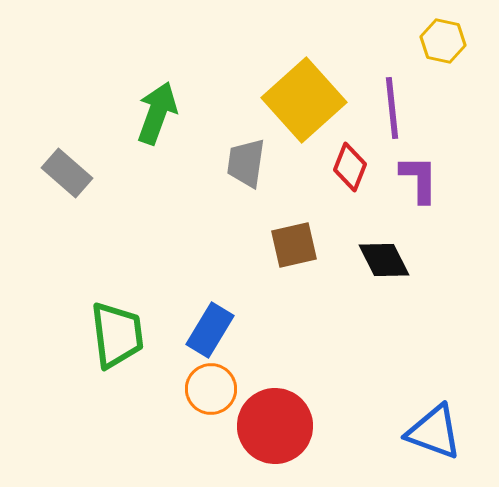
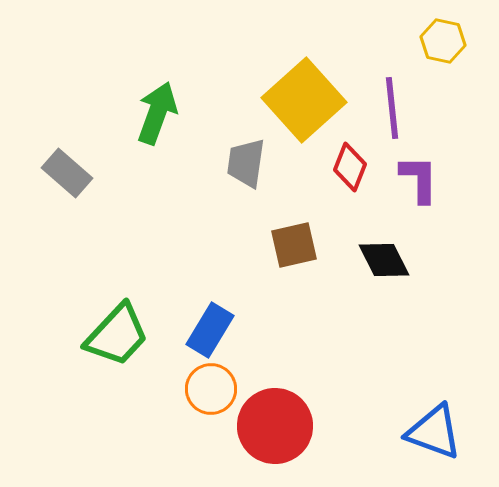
green trapezoid: rotated 50 degrees clockwise
